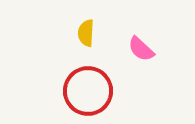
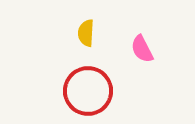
pink semicircle: moved 1 px right; rotated 20 degrees clockwise
